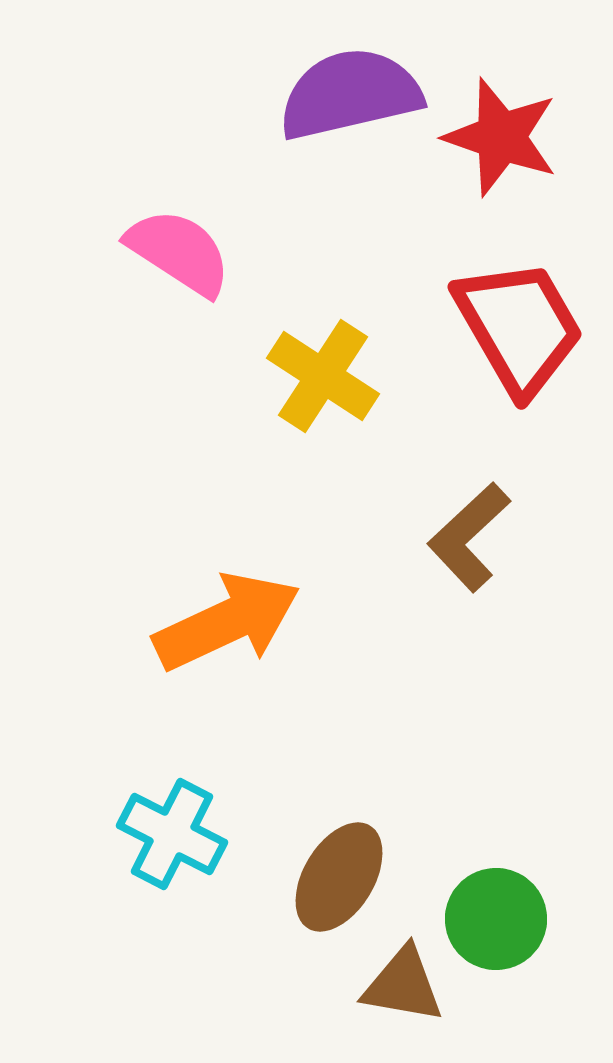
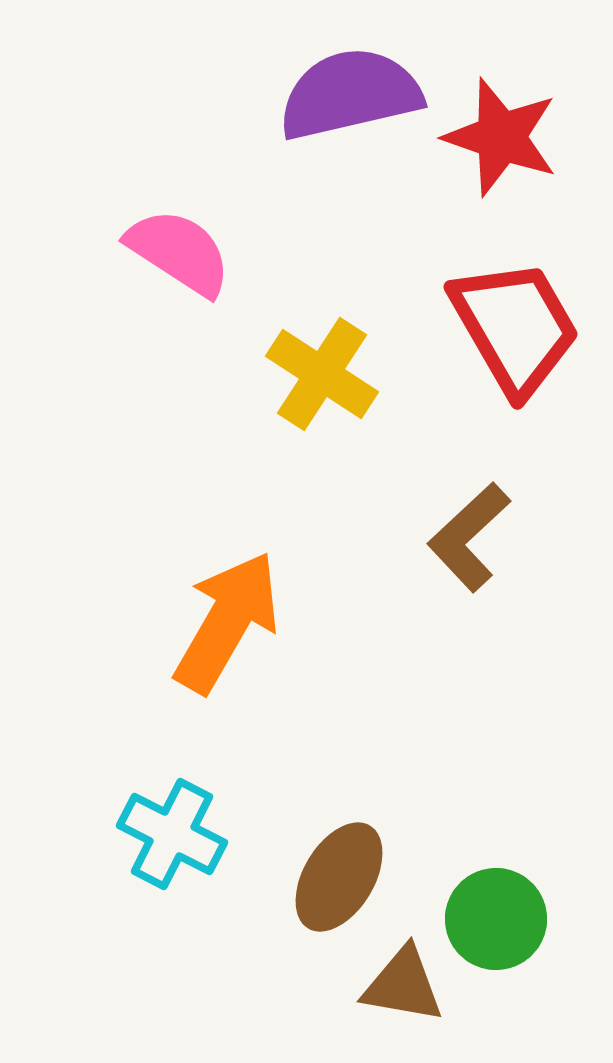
red trapezoid: moved 4 px left
yellow cross: moved 1 px left, 2 px up
orange arrow: rotated 35 degrees counterclockwise
